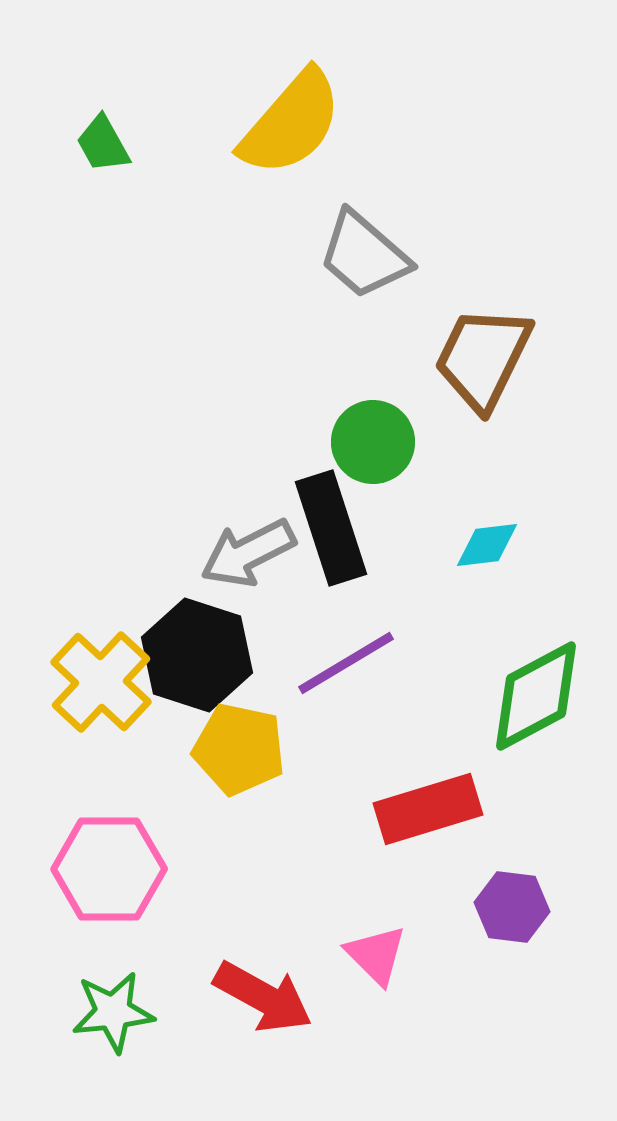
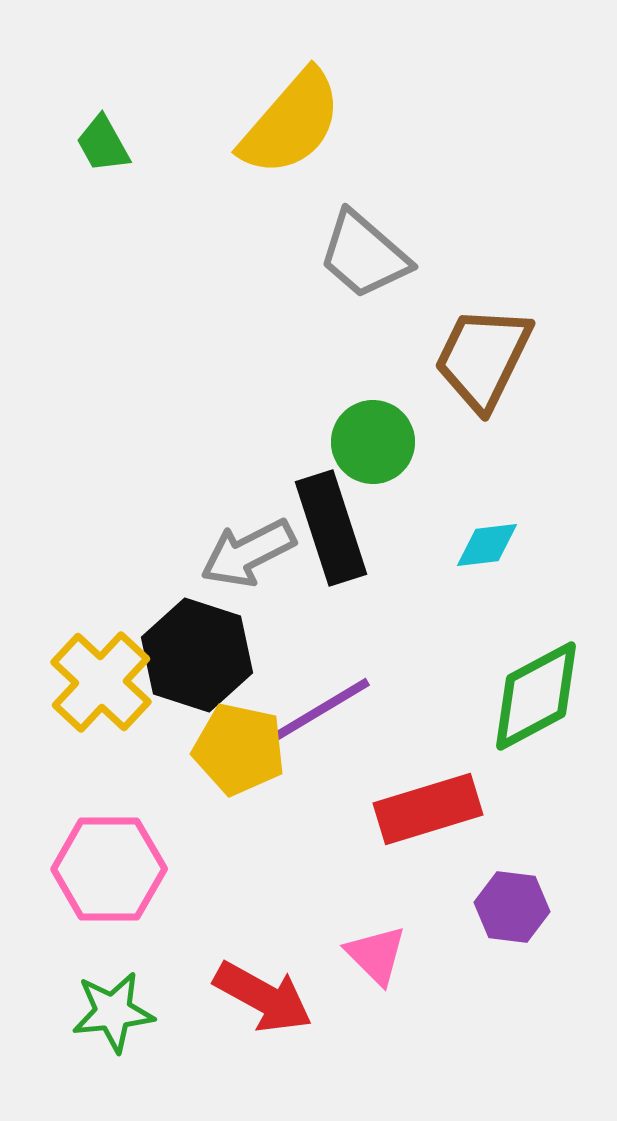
purple line: moved 24 px left, 46 px down
